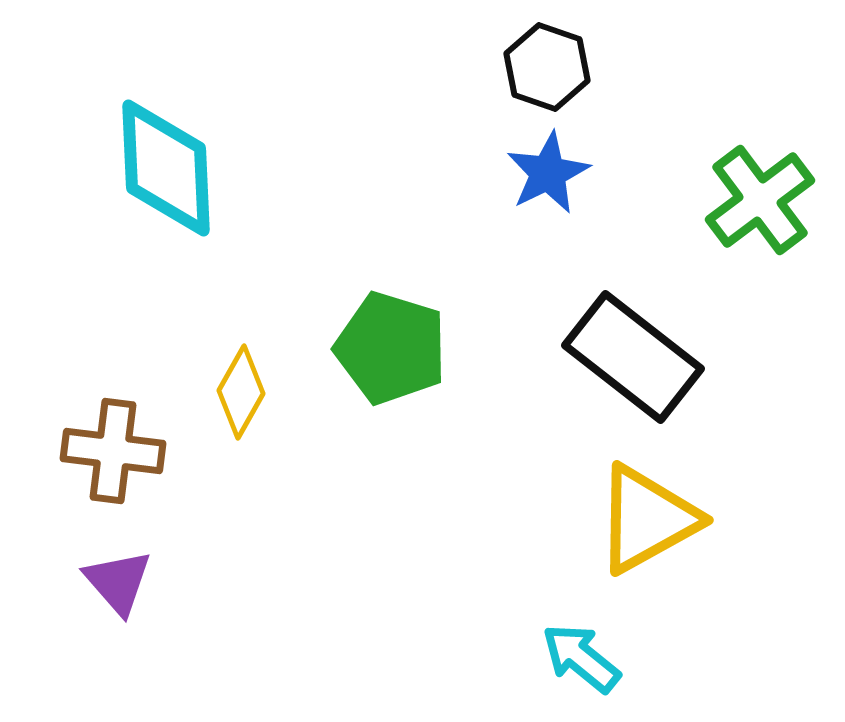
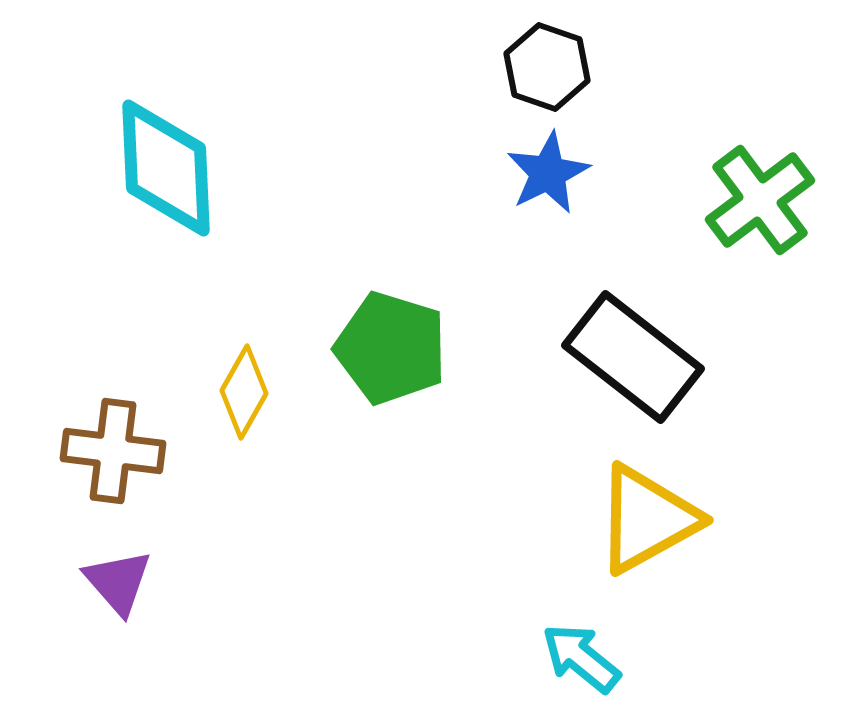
yellow diamond: moved 3 px right
